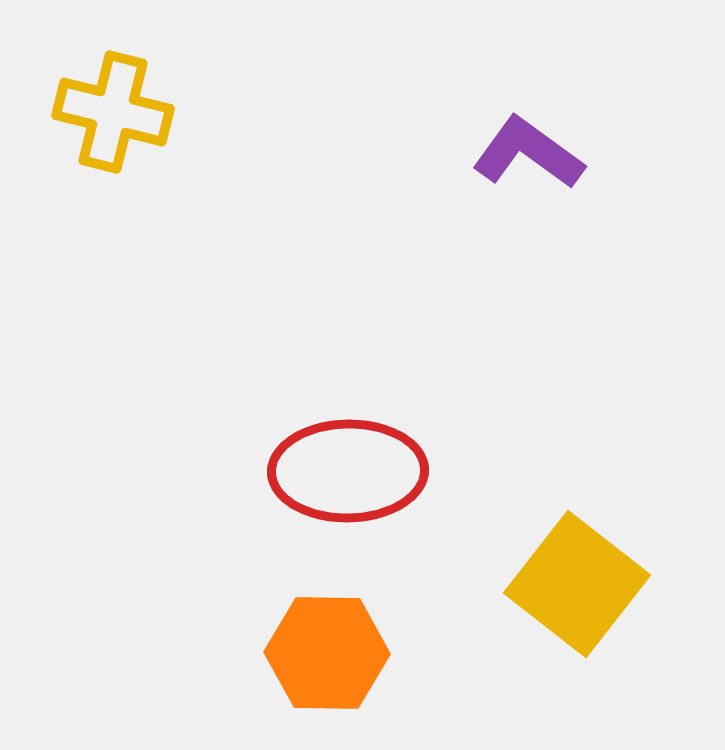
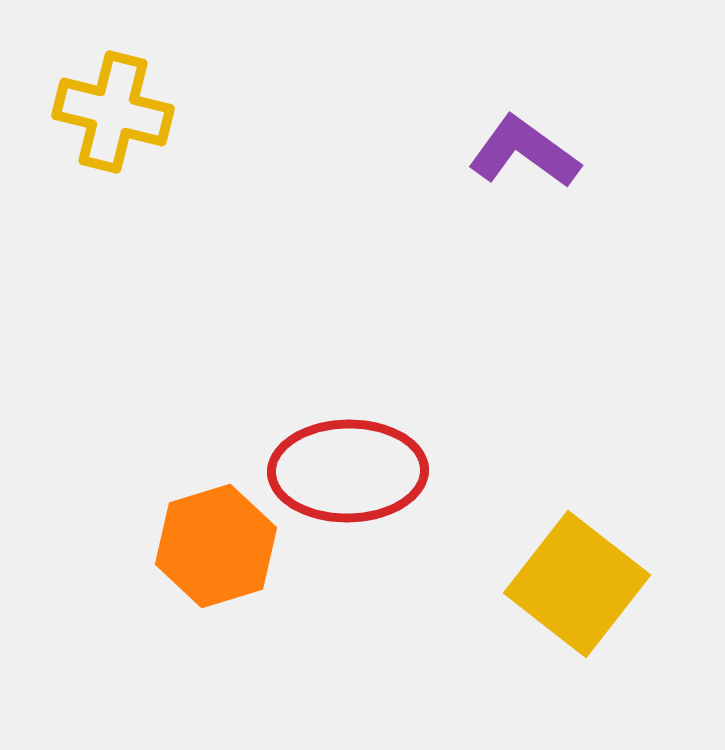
purple L-shape: moved 4 px left, 1 px up
orange hexagon: moved 111 px left, 107 px up; rotated 18 degrees counterclockwise
